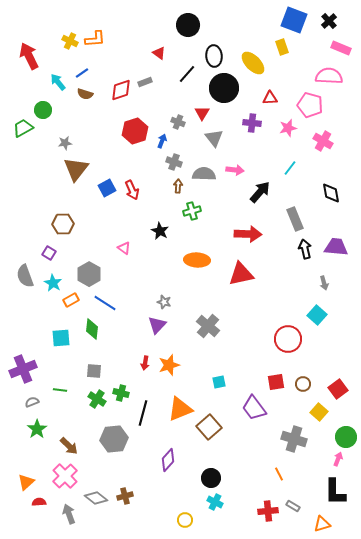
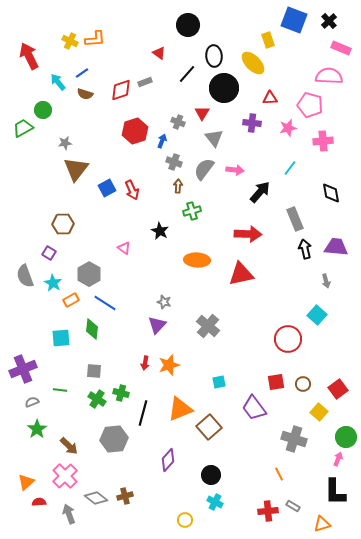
yellow rectangle at (282, 47): moved 14 px left, 7 px up
pink cross at (323, 141): rotated 36 degrees counterclockwise
gray semicircle at (204, 174): moved 5 px up; rotated 55 degrees counterclockwise
gray arrow at (324, 283): moved 2 px right, 2 px up
black circle at (211, 478): moved 3 px up
